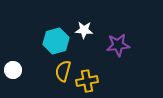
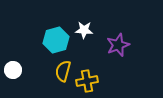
cyan hexagon: moved 1 px up
purple star: rotated 15 degrees counterclockwise
